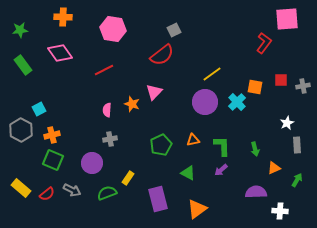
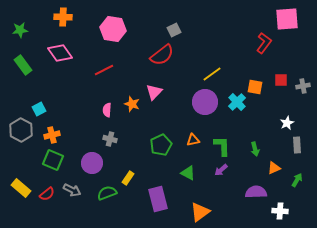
gray cross at (110, 139): rotated 24 degrees clockwise
orange triangle at (197, 209): moved 3 px right, 3 px down
